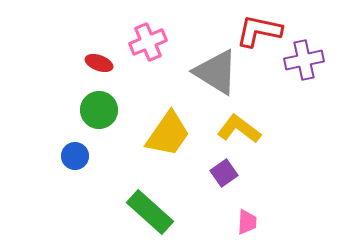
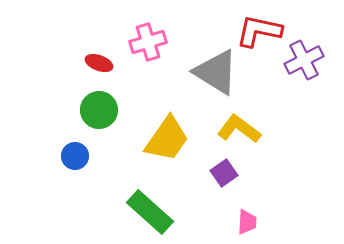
pink cross: rotated 6 degrees clockwise
purple cross: rotated 15 degrees counterclockwise
yellow trapezoid: moved 1 px left, 5 px down
